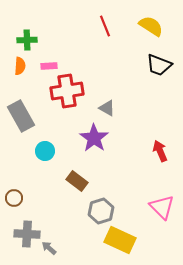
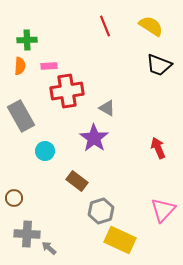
red arrow: moved 2 px left, 3 px up
pink triangle: moved 1 px right, 3 px down; rotated 28 degrees clockwise
